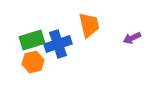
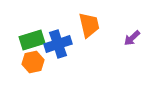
purple arrow: rotated 18 degrees counterclockwise
